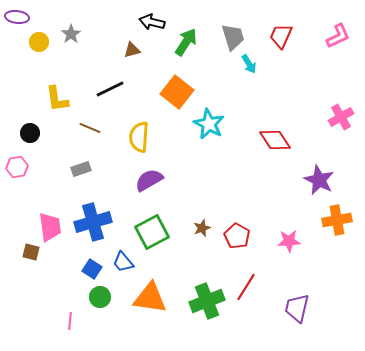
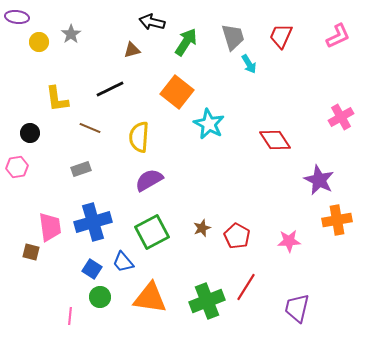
pink line: moved 5 px up
